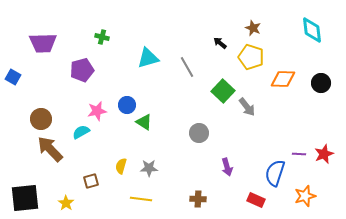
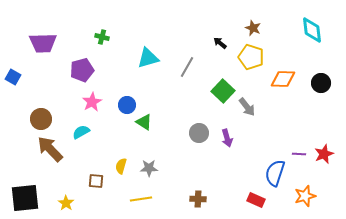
gray line: rotated 60 degrees clockwise
pink star: moved 5 px left, 9 px up; rotated 18 degrees counterclockwise
purple arrow: moved 29 px up
brown square: moved 5 px right; rotated 21 degrees clockwise
yellow line: rotated 15 degrees counterclockwise
